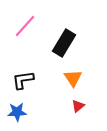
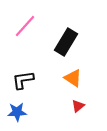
black rectangle: moved 2 px right, 1 px up
orange triangle: rotated 24 degrees counterclockwise
